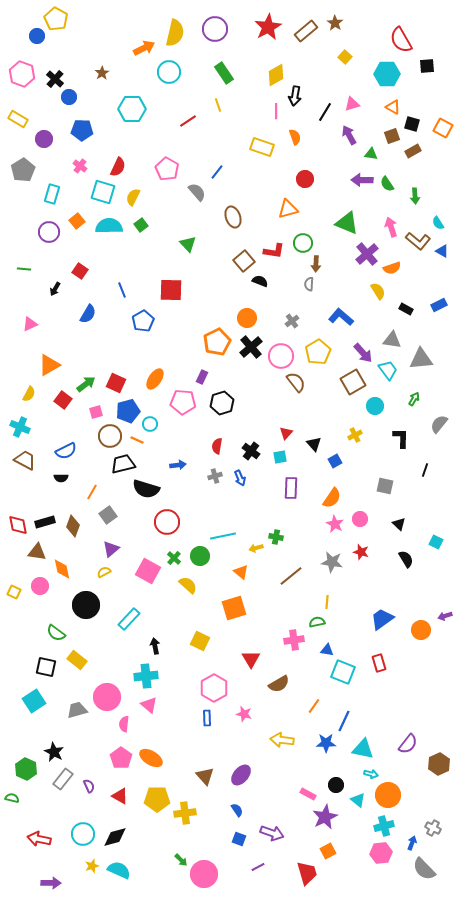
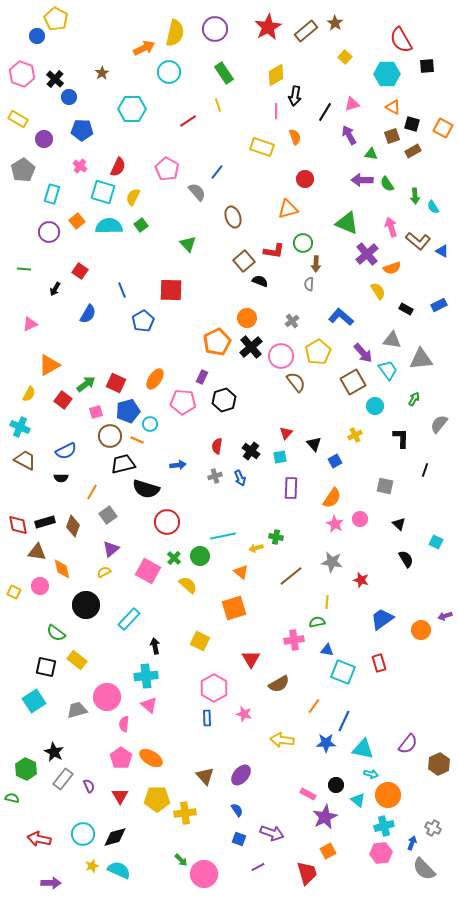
cyan semicircle at (438, 223): moved 5 px left, 16 px up
black hexagon at (222, 403): moved 2 px right, 3 px up
red star at (361, 552): moved 28 px down
red triangle at (120, 796): rotated 30 degrees clockwise
